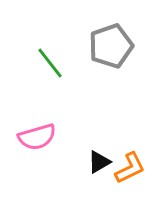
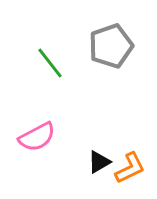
pink semicircle: rotated 12 degrees counterclockwise
